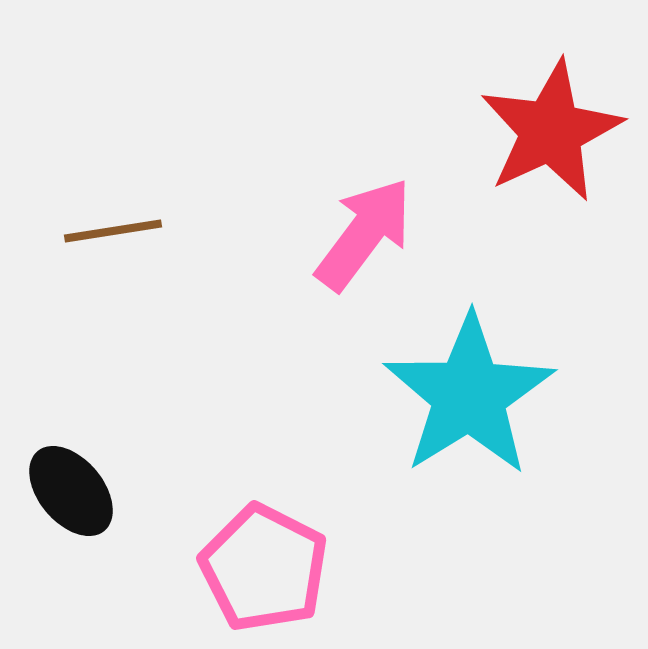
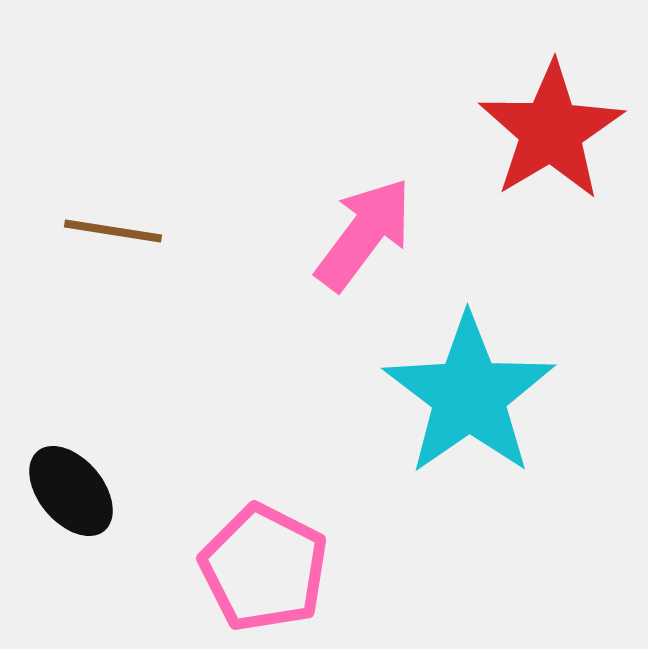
red star: rotated 6 degrees counterclockwise
brown line: rotated 18 degrees clockwise
cyan star: rotated 3 degrees counterclockwise
